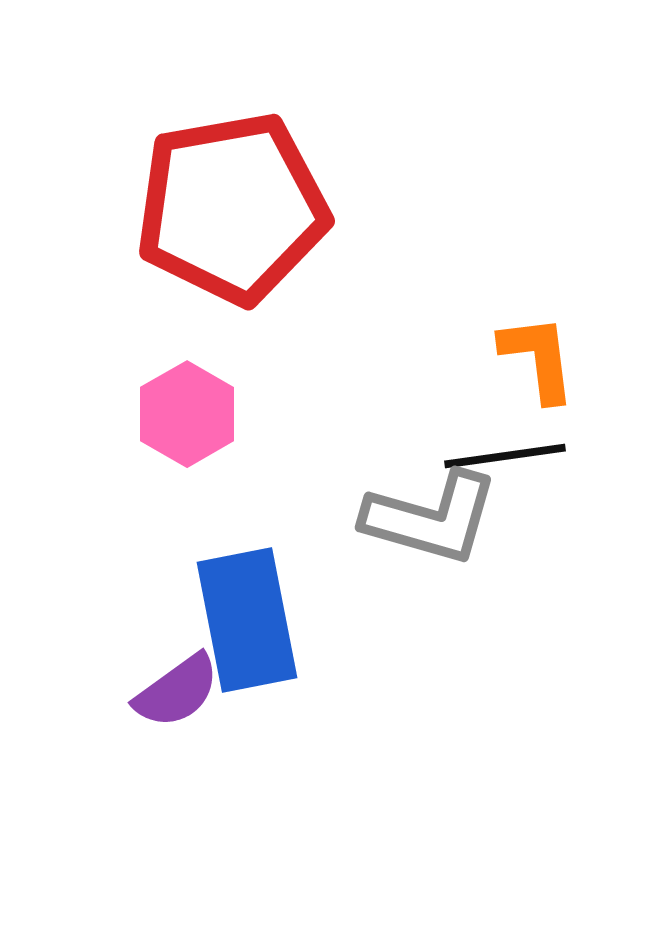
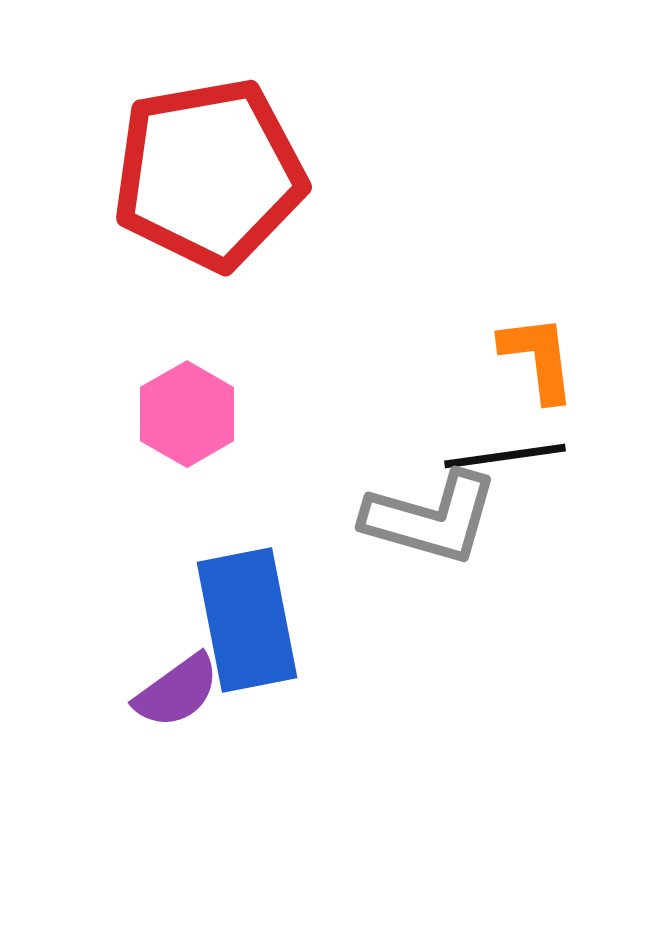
red pentagon: moved 23 px left, 34 px up
